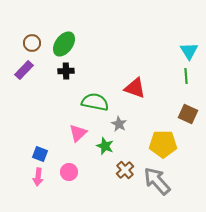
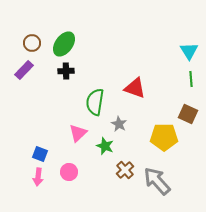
green line: moved 5 px right, 3 px down
green semicircle: rotated 92 degrees counterclockwise
yellow pentagon: moved 1 px right, 7 px up
